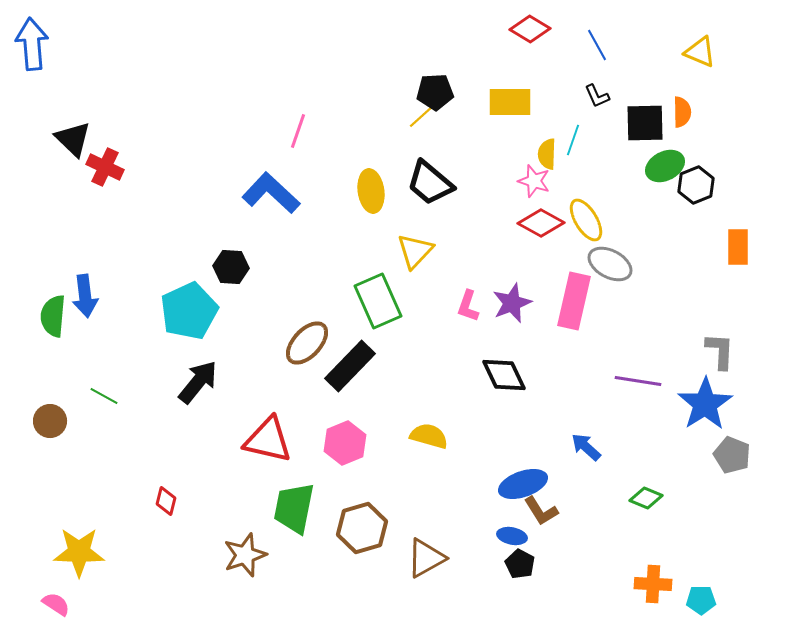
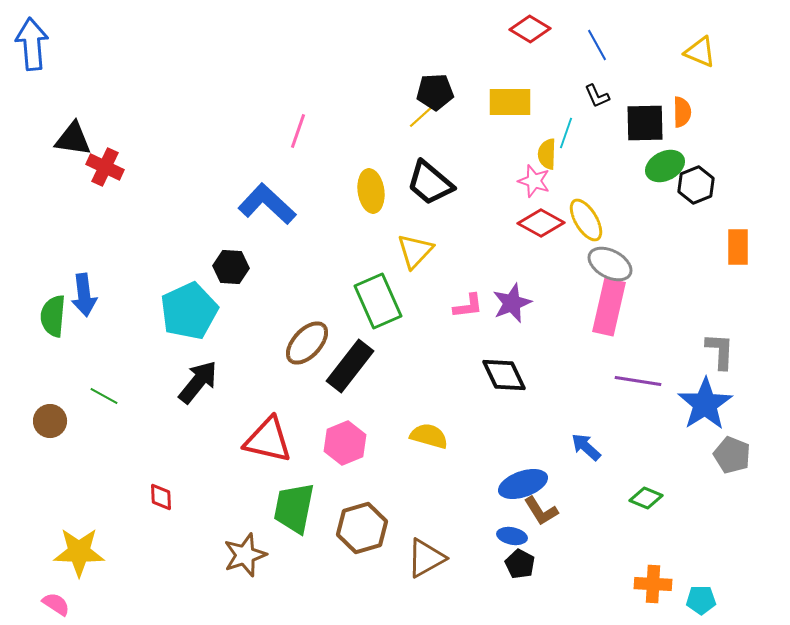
black triangle at (73, 139): rotated 36 degrees counterclockwise
cyan line at (573, 140): moved 7 px left, 7 px up
blue L-shape at (271, 193): moved 4 px left, 11 px down
blue arrow at (85, 296): moved 1 px left, 1 px up
pink rectangle at (574, 301): moved 35 px right, 6 px down
pink L-shape at (468, 306): rotated 116 degrees counterclockwise
black rectangle at (350, 366): rotated 6 degrees counterclockwise
red diamond at (166, 501): moved 5 px left, 4 px up; rotated 16 degrees counterclockwise
